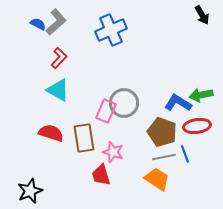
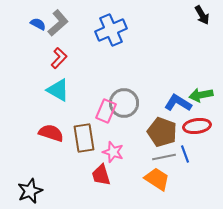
gray L-shape: moved 2 px right, 1 px down
